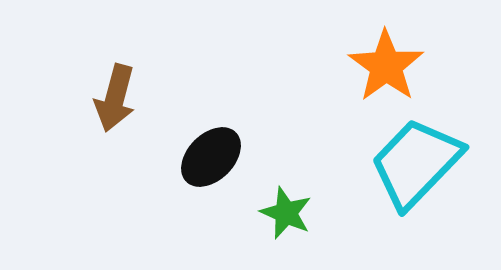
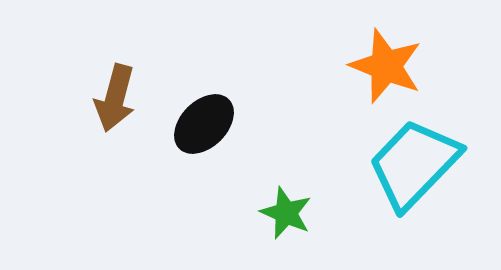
orange star: rotated 14 degrees counterclockwise
black ellipse: moved 7 px left, 33 px up
cyan trapezoid: moved 2 px left, 1 px down
